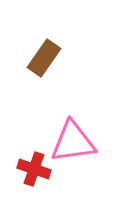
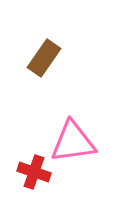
red cross: moved 3 px down
